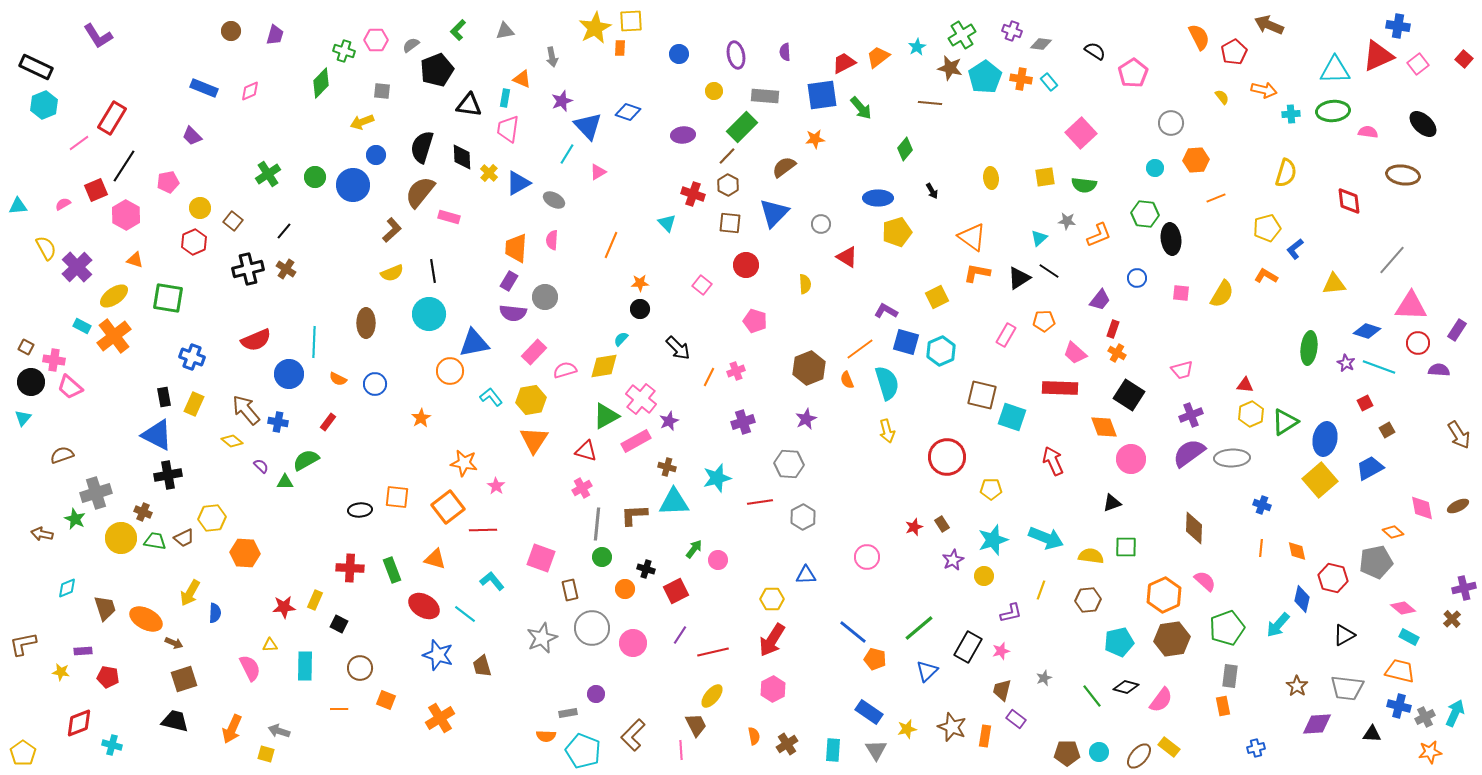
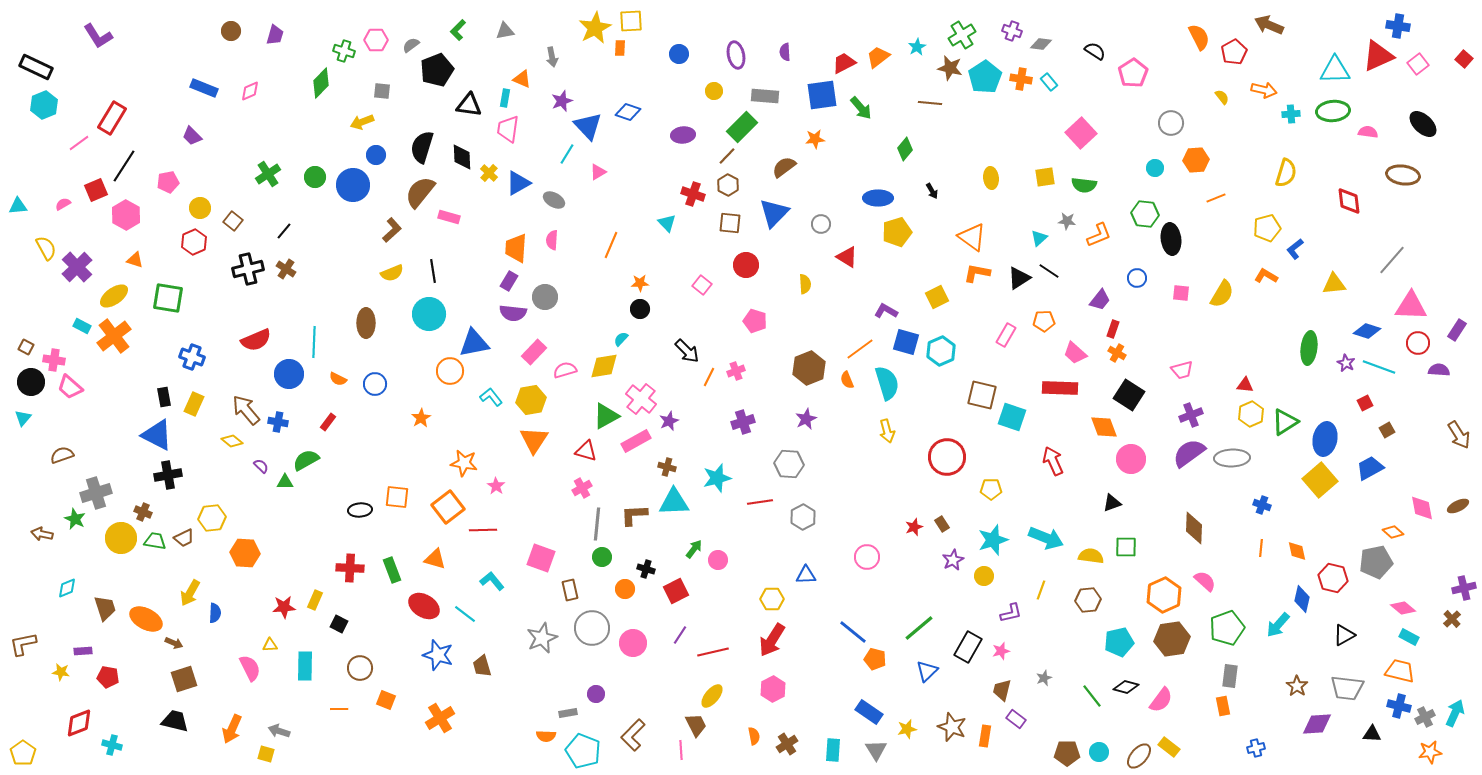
black arrow at (678, 348): moved 9 px right, 3 px down
